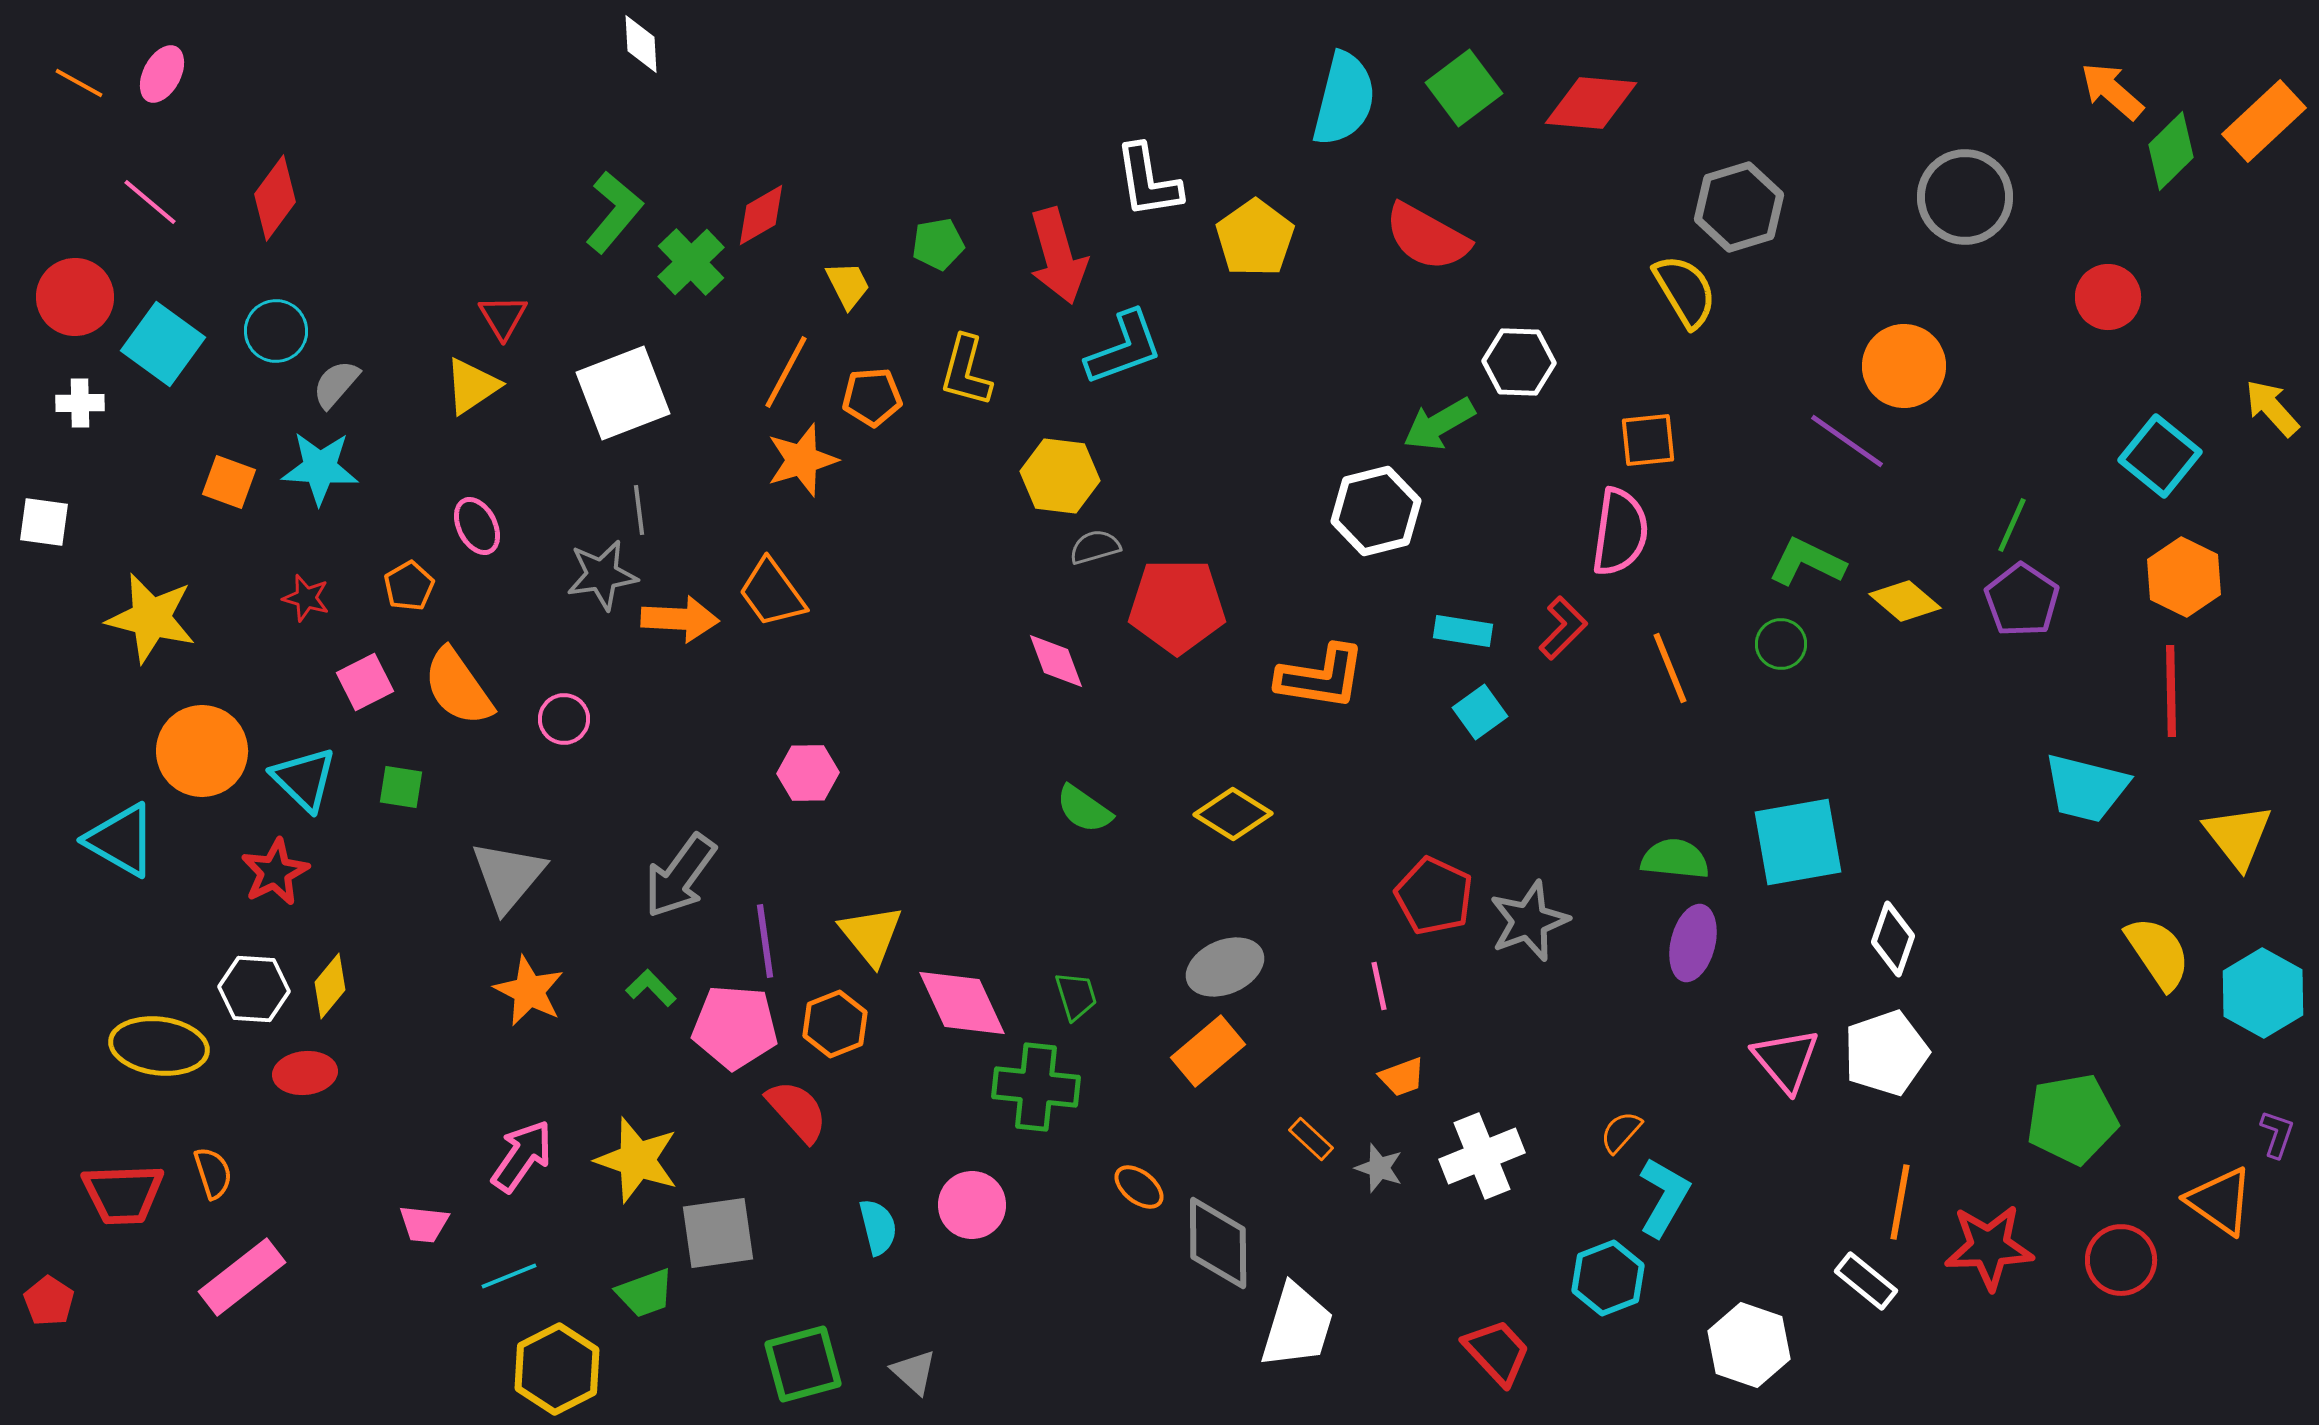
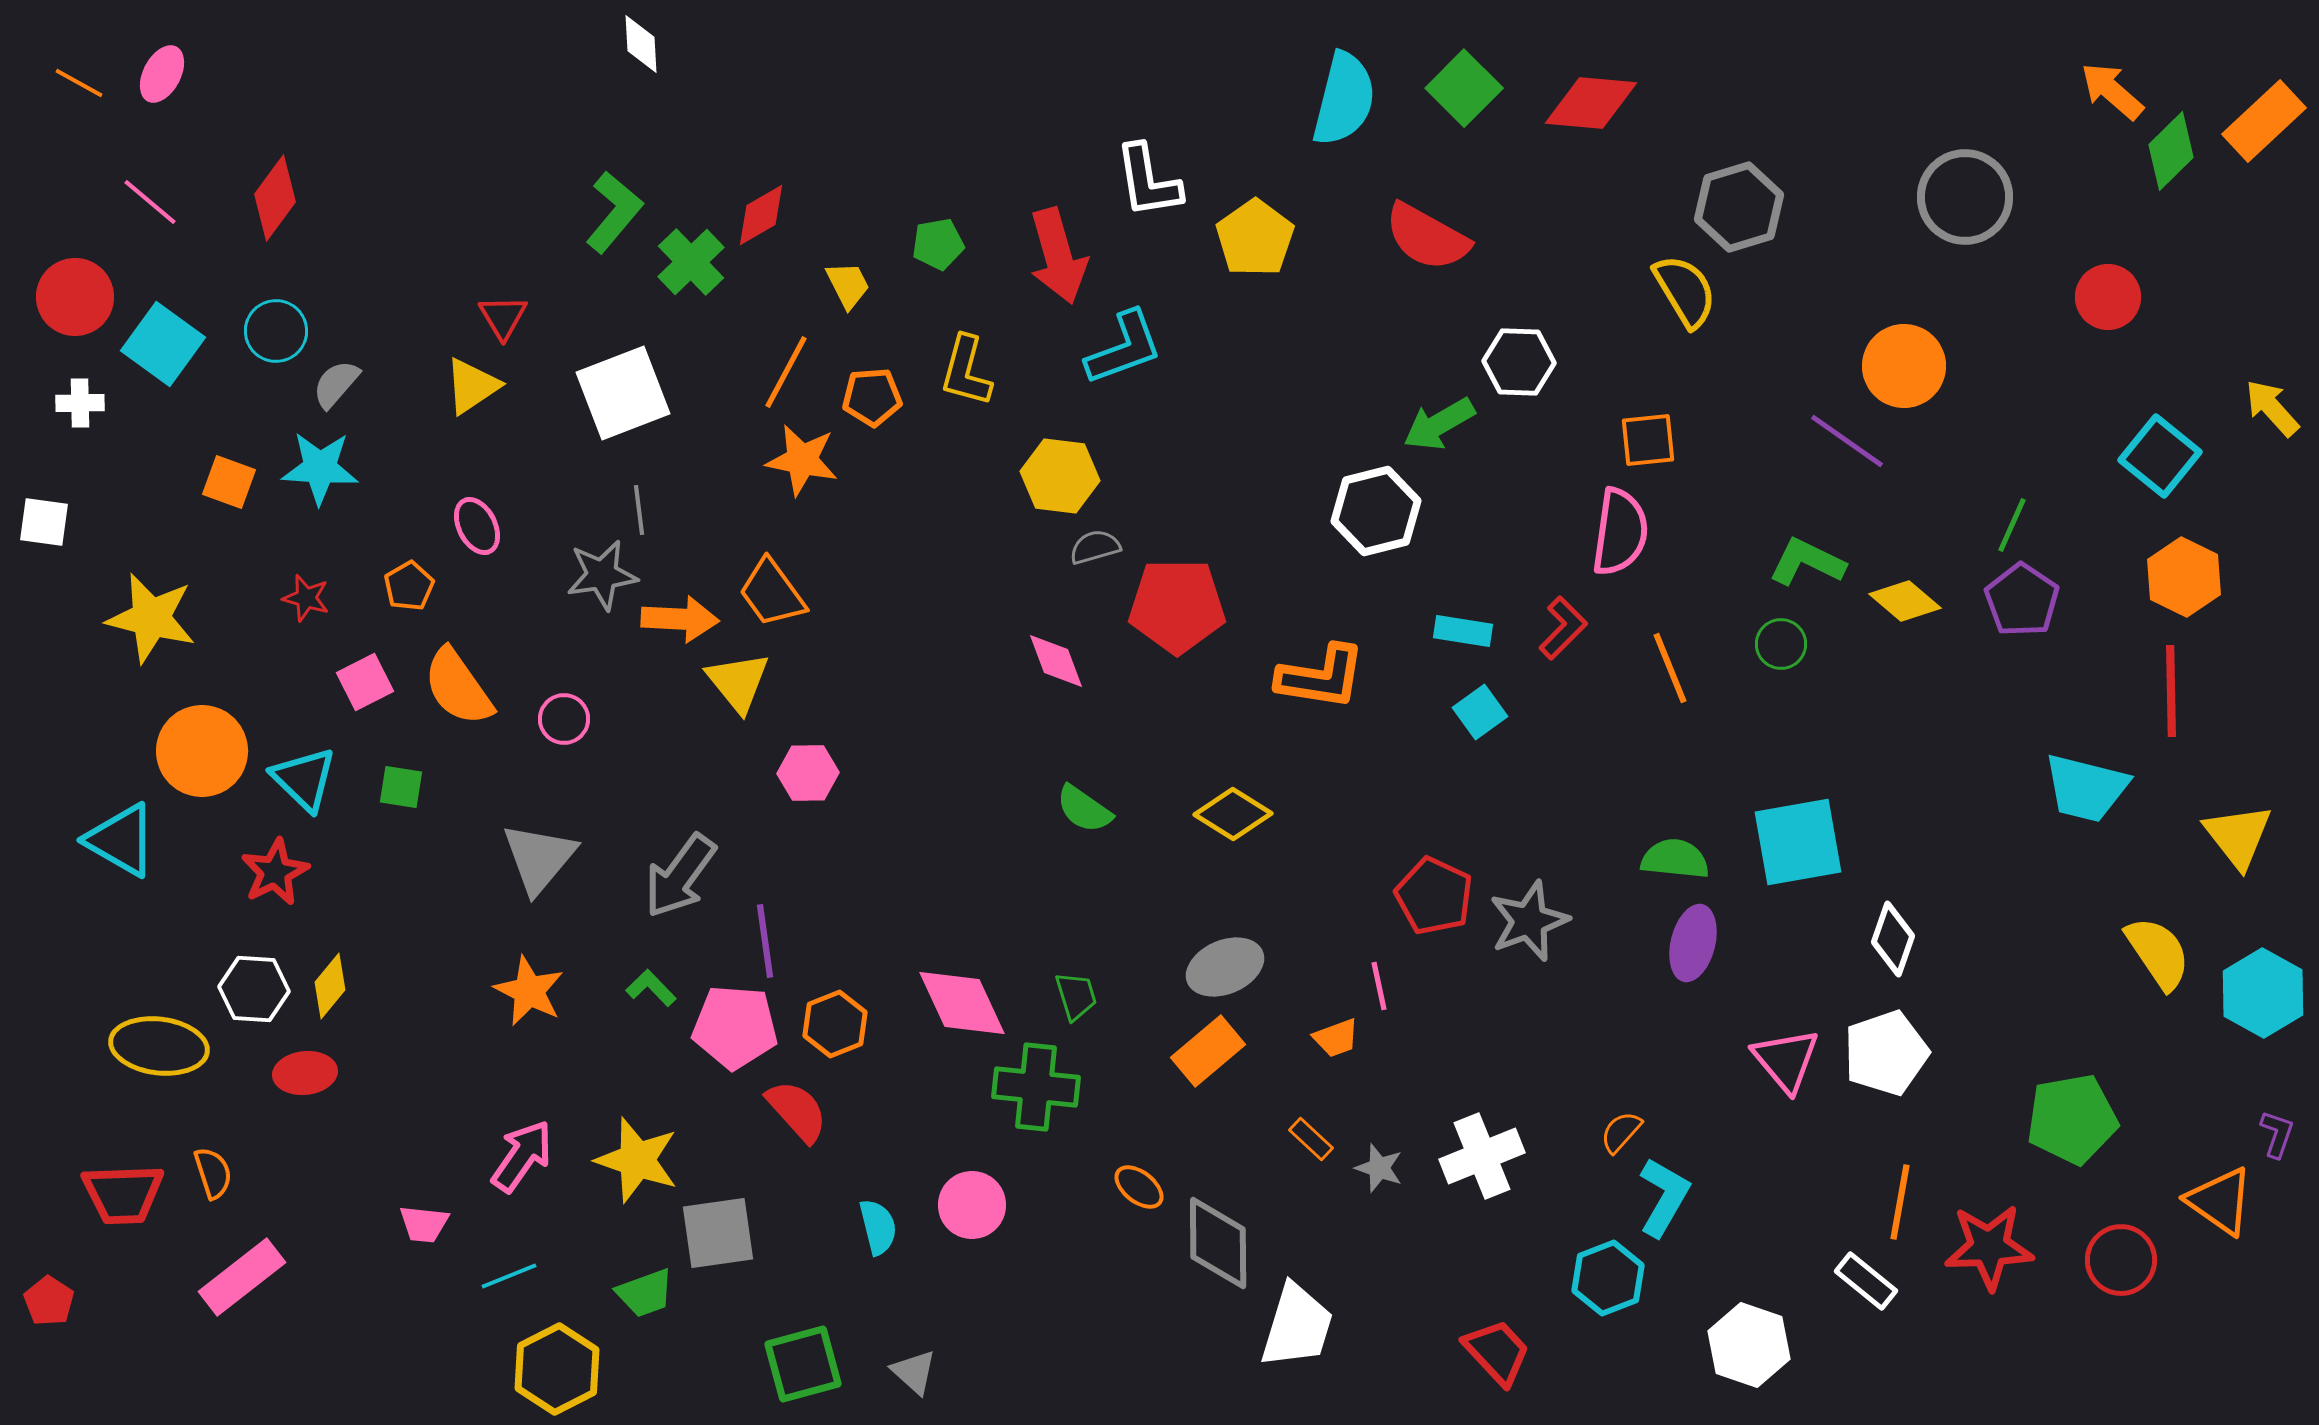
green square at (1464, 88): rotated 8 degrees counterclockwise
orange star at (802, 460): rotated 28 degrees clockwise
gray triangle at (508, 876): moved 31 px right, 18 px up
yellow triangle at (871, 935): moved 133 px left, 253 px up
orange trapezoid at (1402, 1077): moved 66 px left, 39 px up
